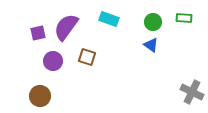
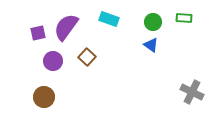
brown square: rotated 24 degrees clockwise
brown circle: moved 4 px right, 1 px down
